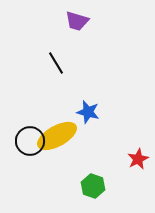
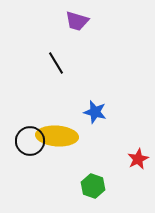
blue star: moved 7 px right
yellow ellipse: rotated 33 degrees clockwise
